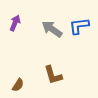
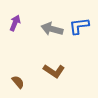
gray arrow: rotated 20 degrees counterclockwise
brown L-shape: moved 1 px right, 4 px up; rotated 40 degrees counterclockwise
brown semicircle: moved 3 px up; rotated 72 degrees counterclockwise
